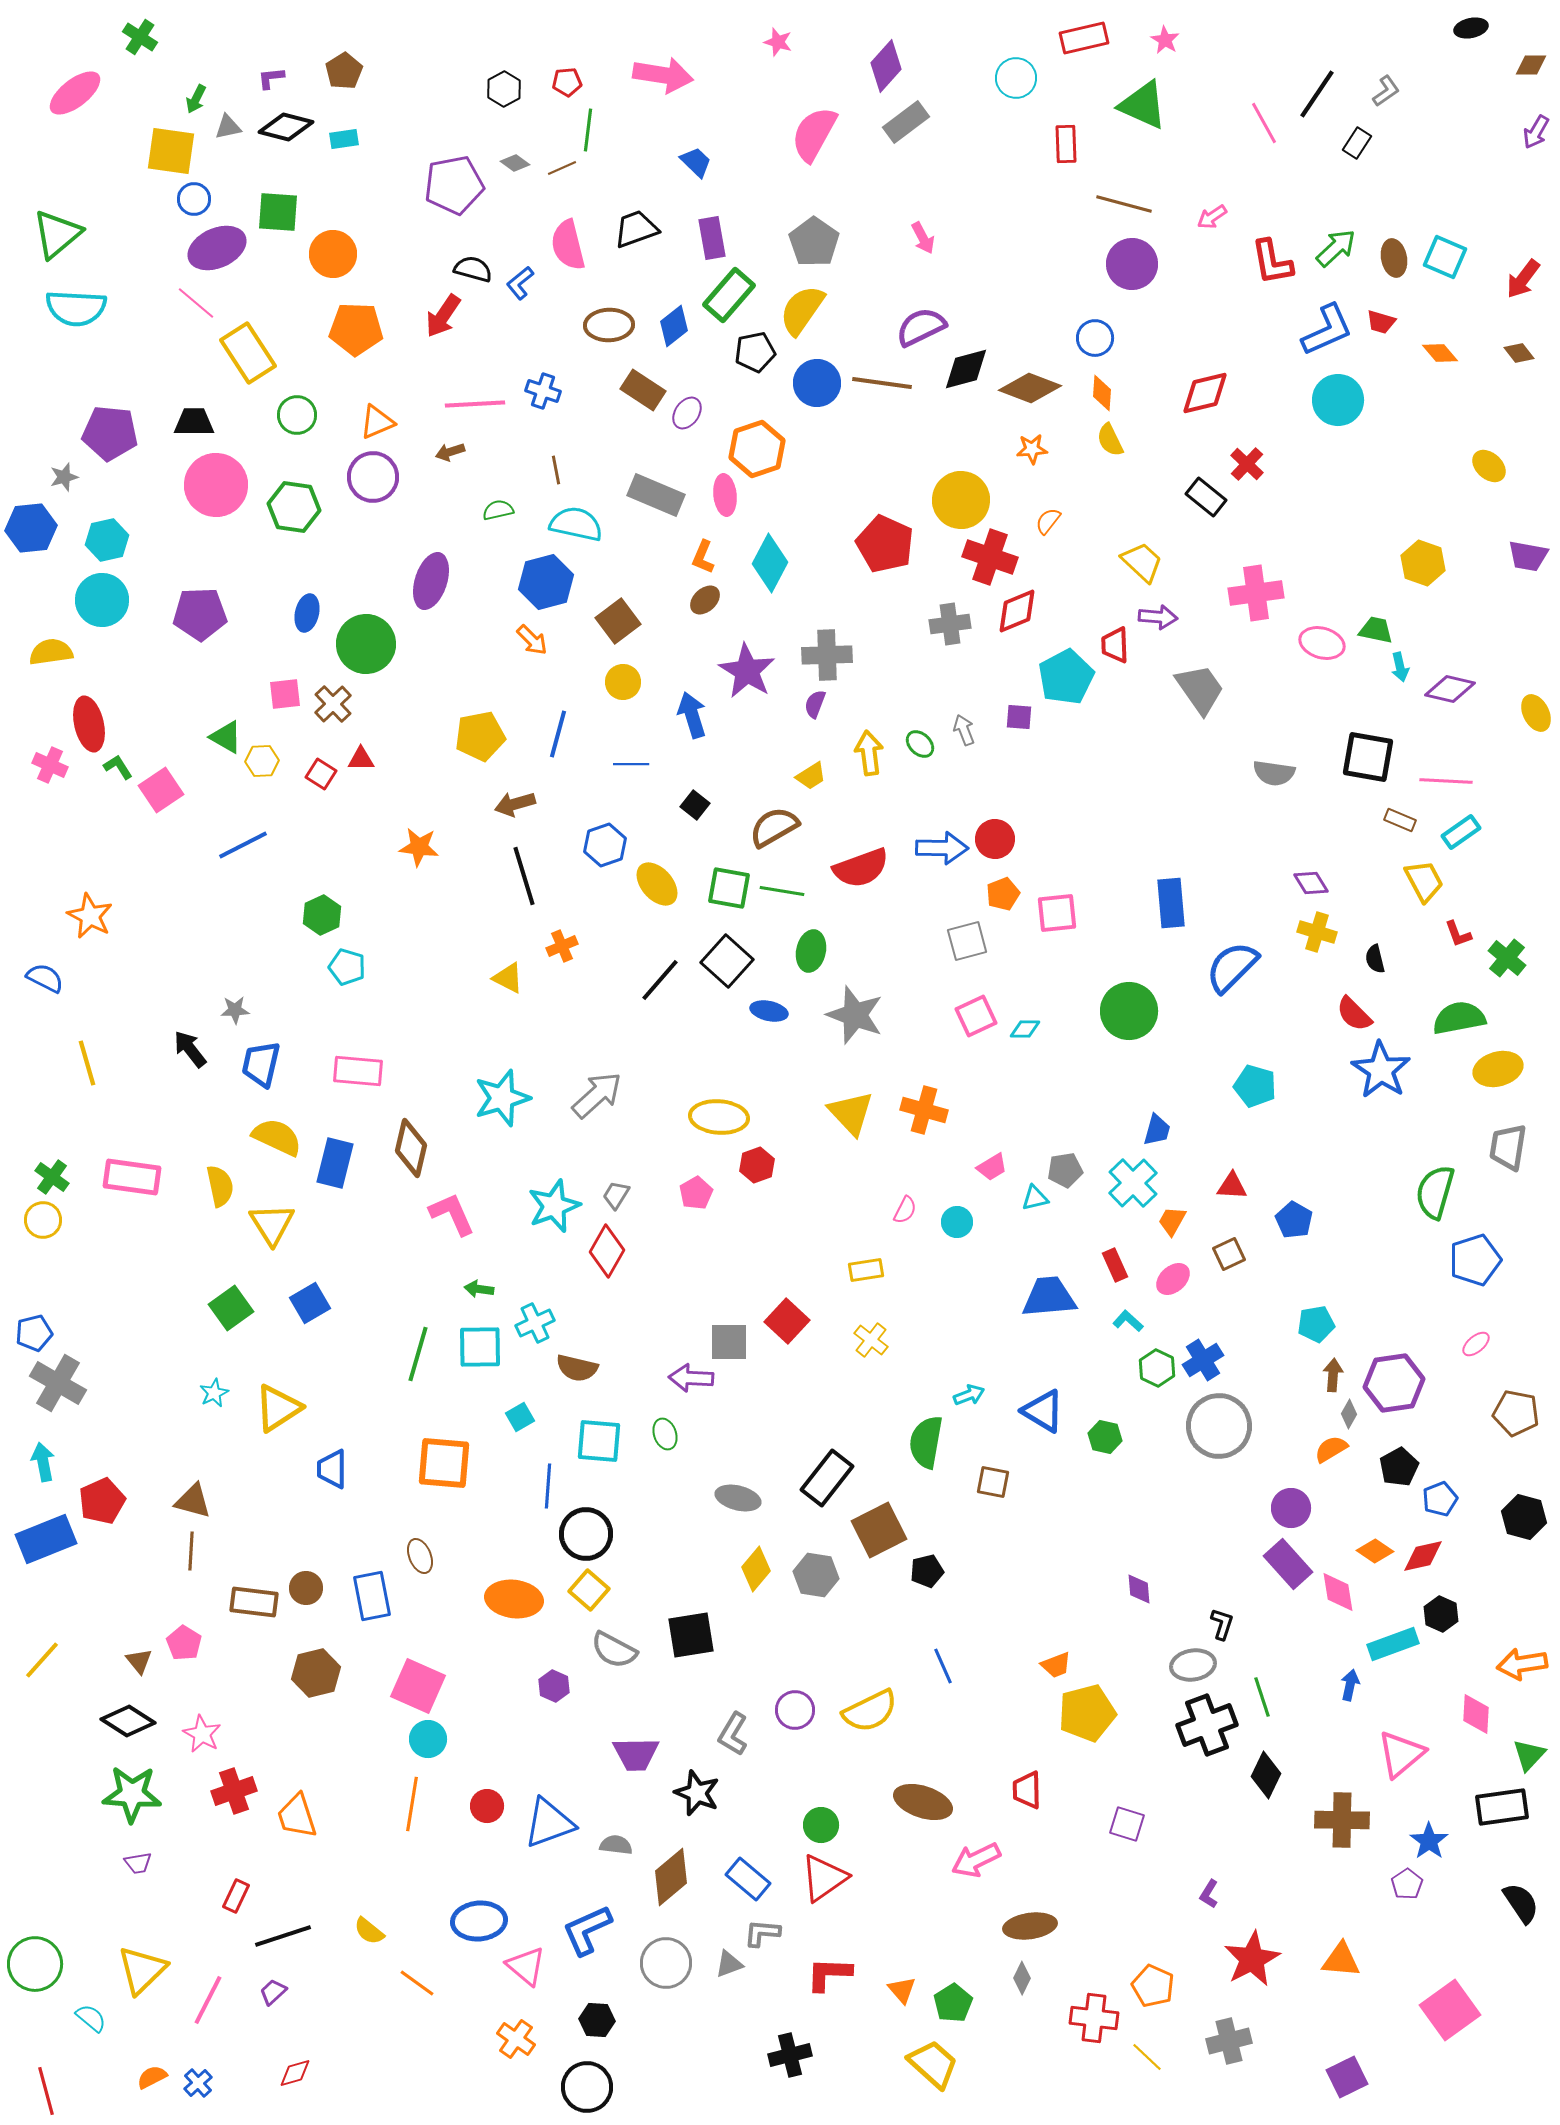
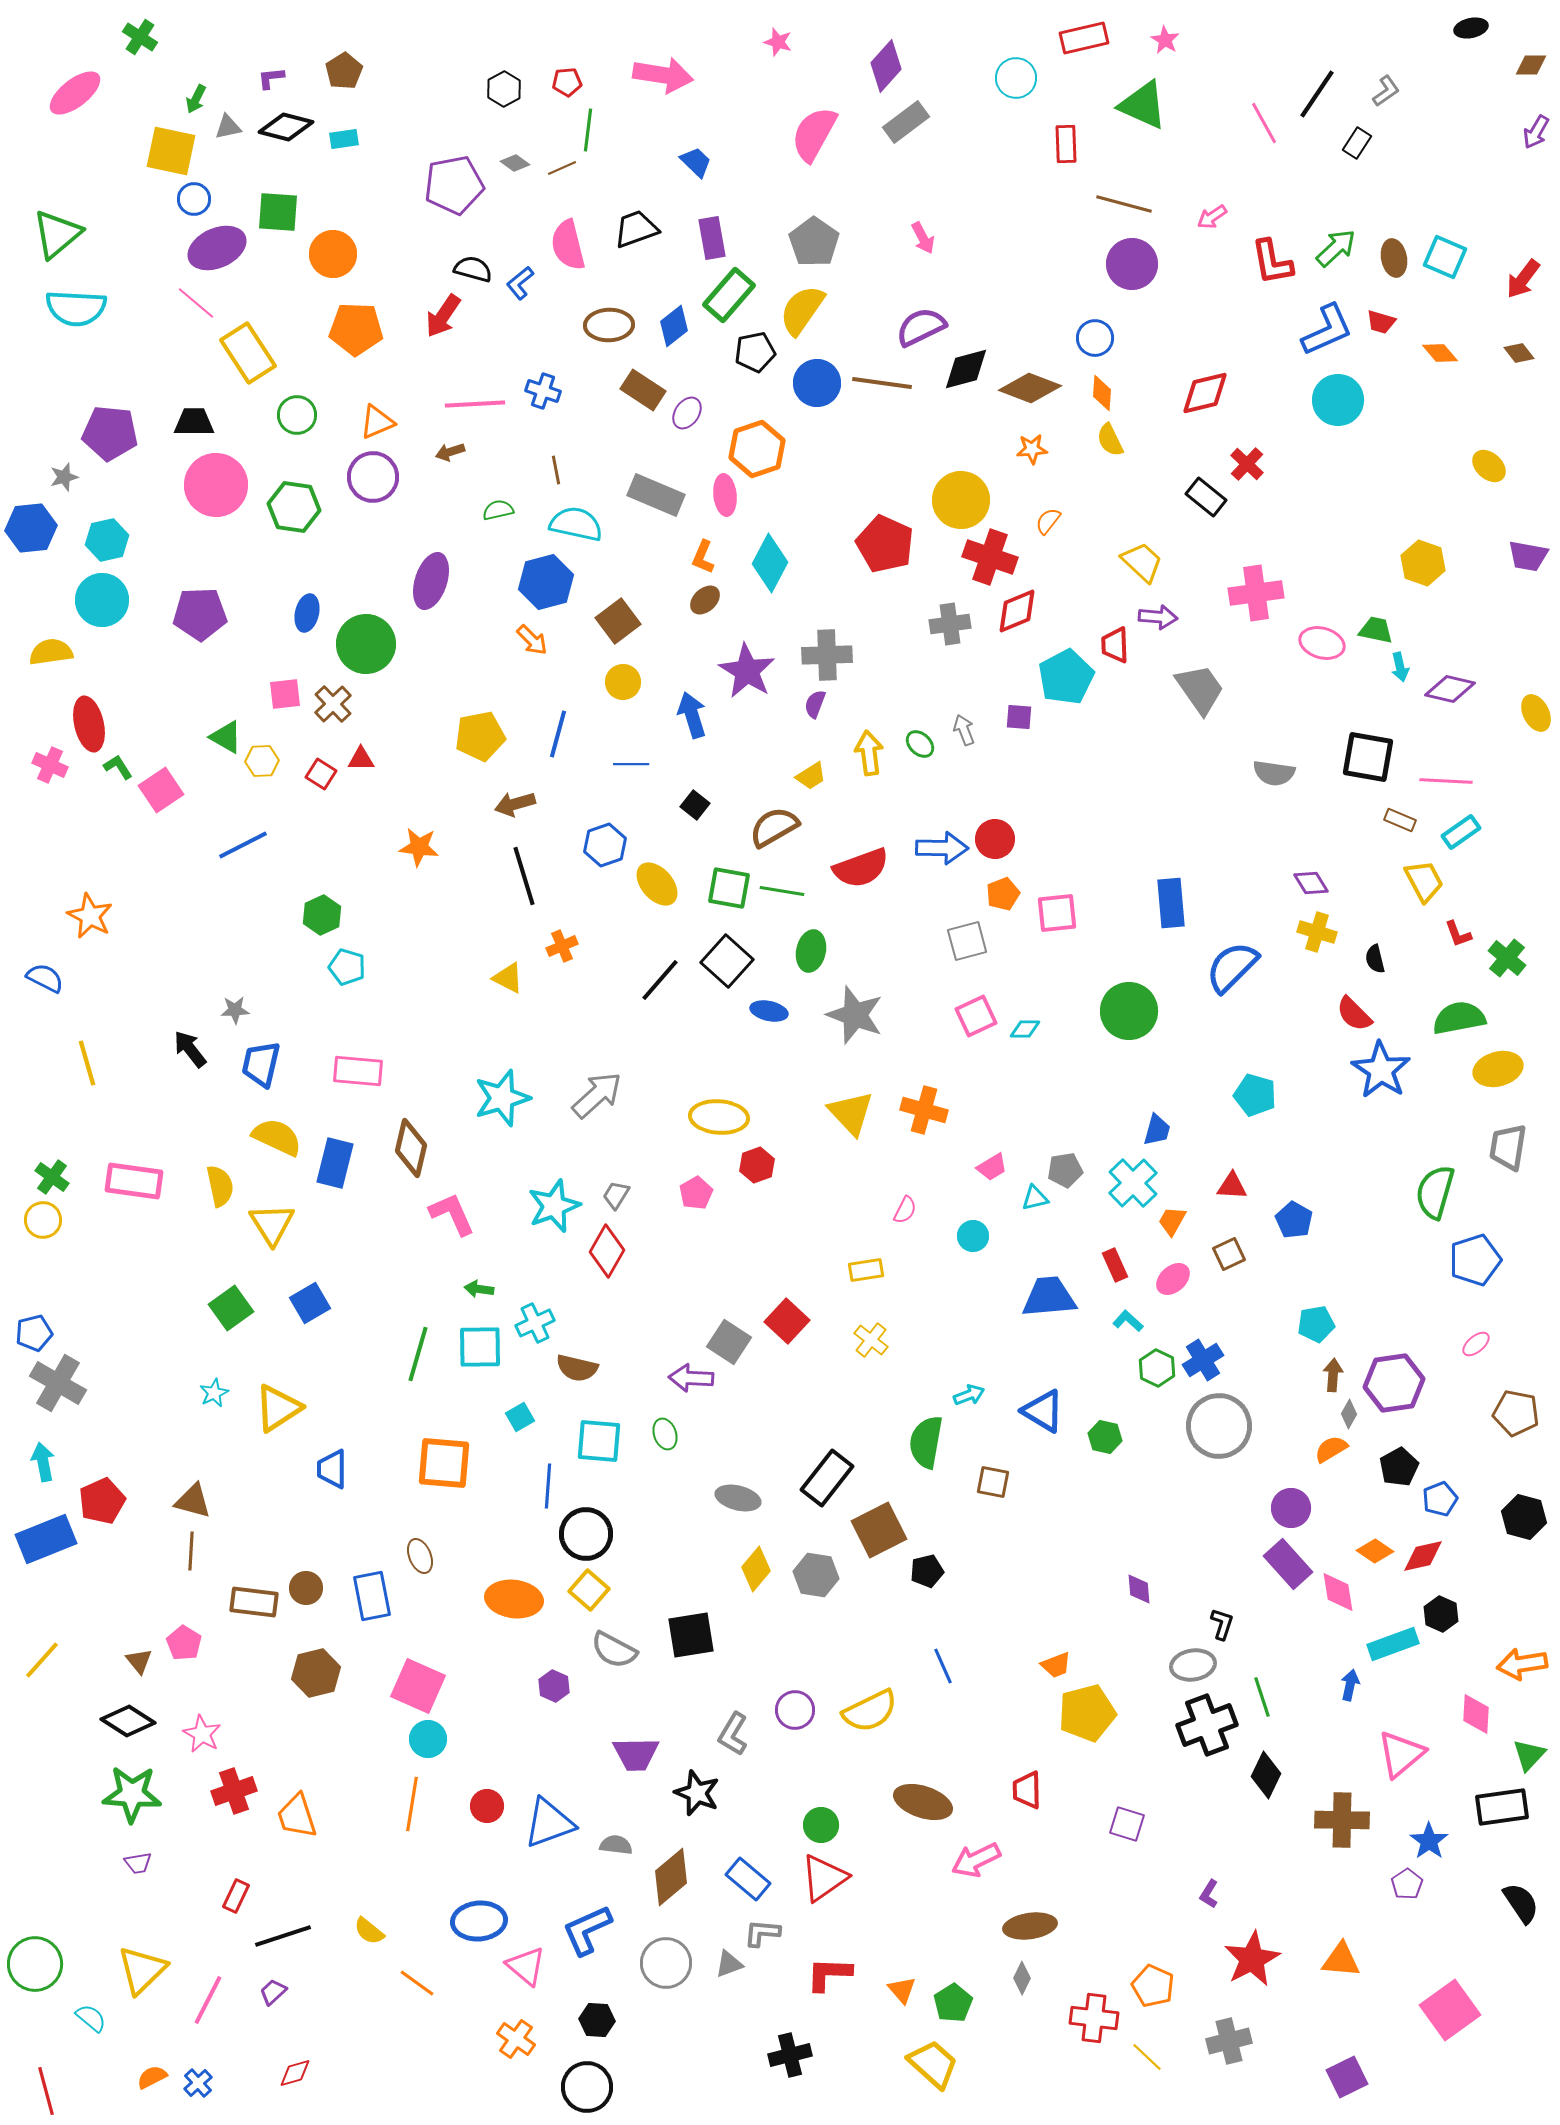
yellow square at (171, 151): rotated 4 degrees clockwise
cyan pentagon at (1255, 1086): moved 9 px down
pink rectangle at (132, 1177): moved 2 px right, 4 px down
cyan circle at (957, 1222): moved 16 px right, 14 px down
gray square at (729, 1342): rotated 33 degrees clockwise
